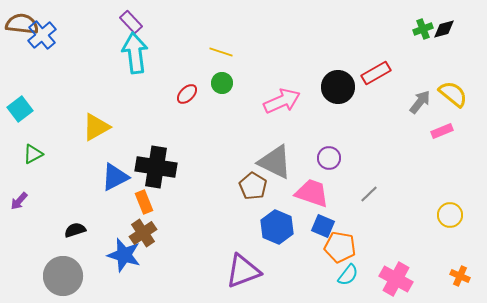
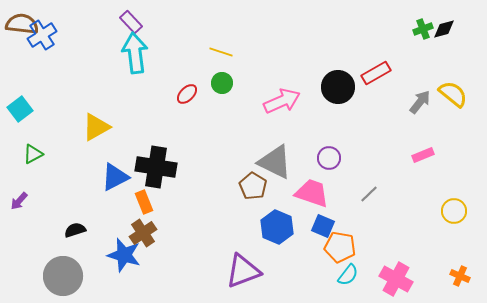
blue cross: rotated 8 degrees clockwise
pink rectangle: moved 19 px left, 24 px down
yellow circle: moved 4 px right, 4 px up
